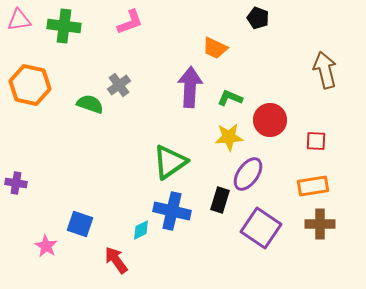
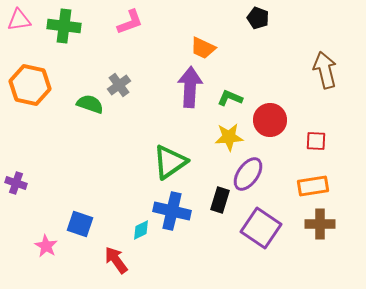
orange trapezoid: moved 12 px left
purple cross: rotated 10 degrees clockwise
